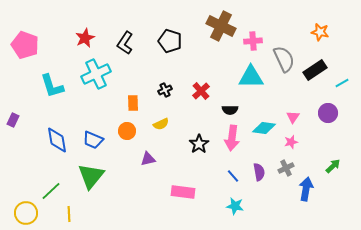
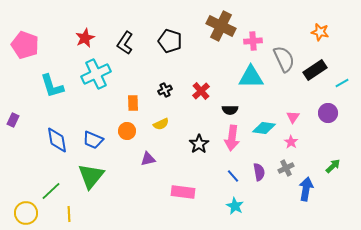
pink star: rotated 24 degrees counterclockwise
cyan star: rotated 18 degrees clockwise
